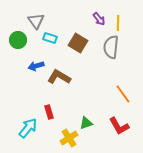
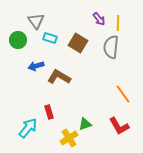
green triangle: moved 1 px left, 1 px down
